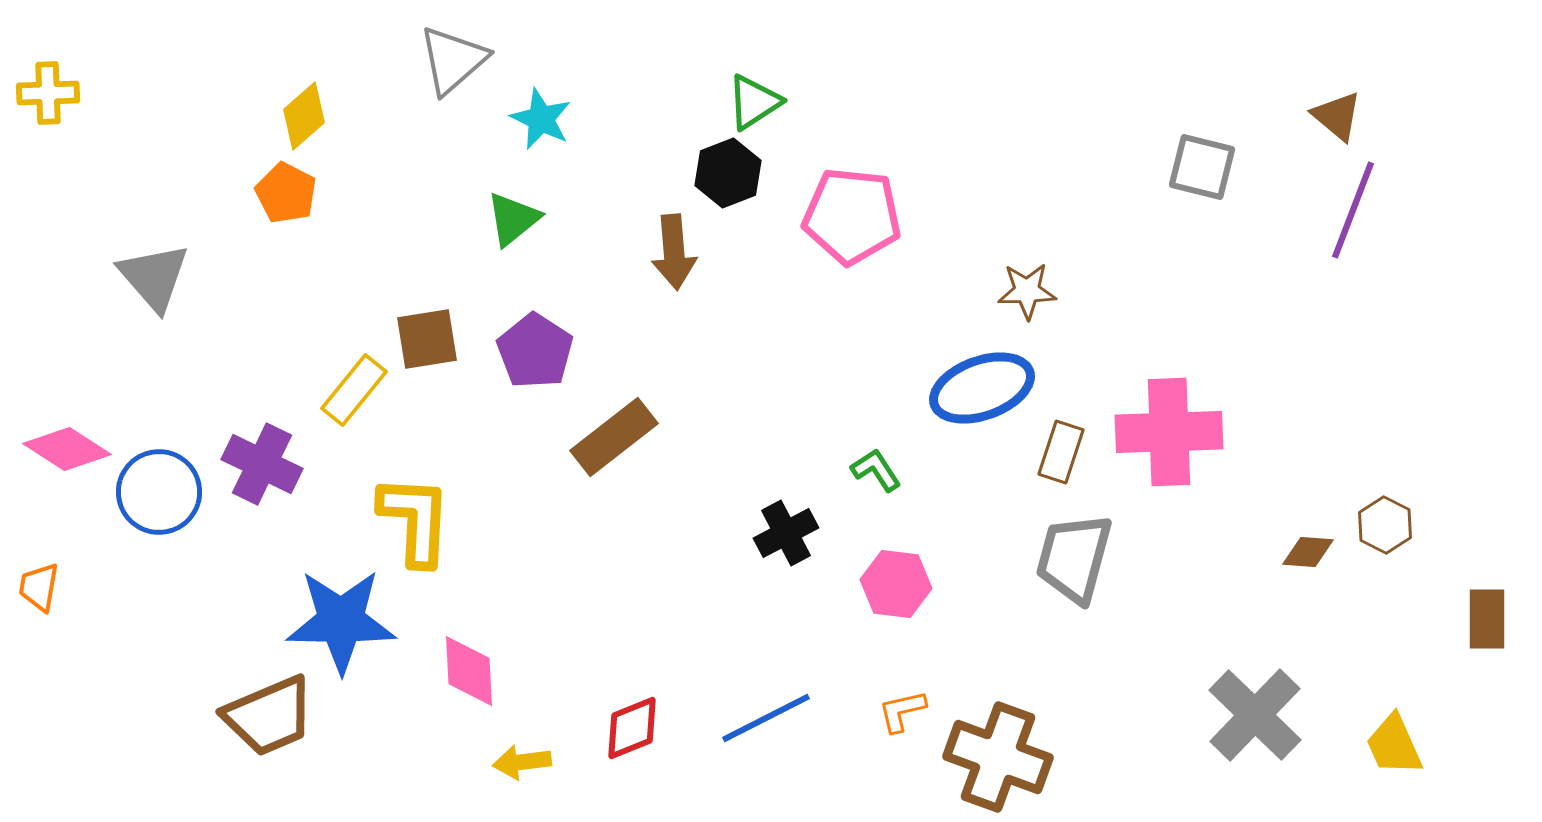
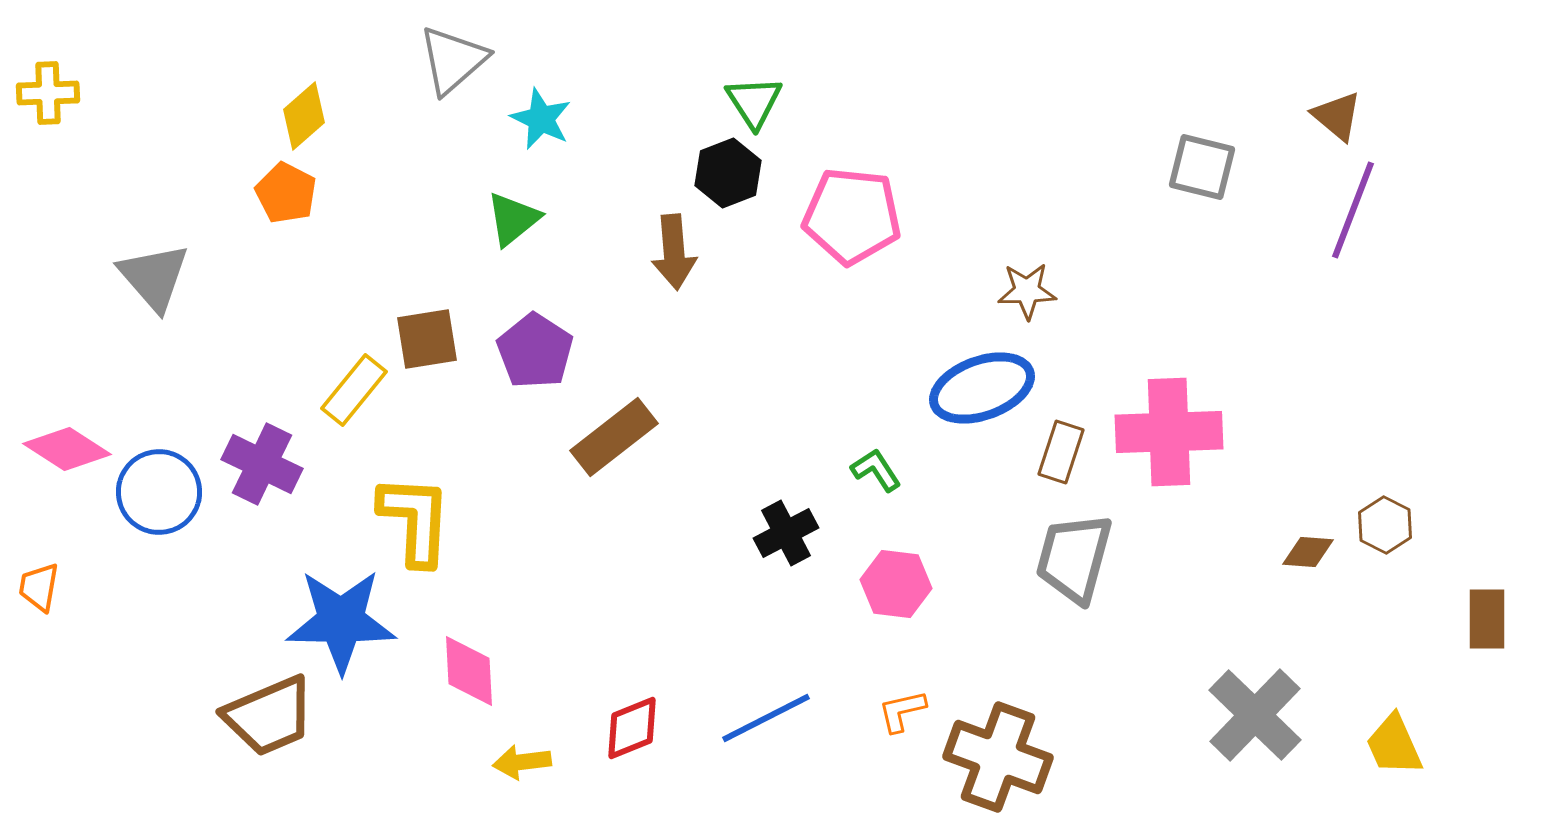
green triangle at (754, 102): rotated 30 degrees counterclockwise
